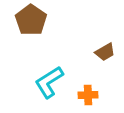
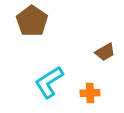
brown pentagon: moved 1 px right, 1 px down
orange cross: moved 2 px right, 2 px up
